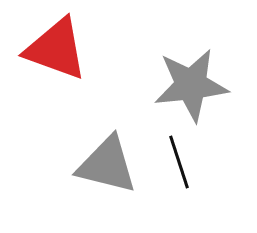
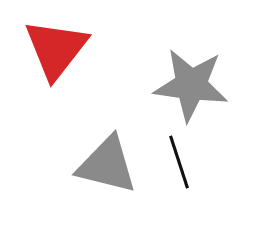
red triangle: rotated 48 degrees clockwise
gray star: rotated 14 degrees clockwise
